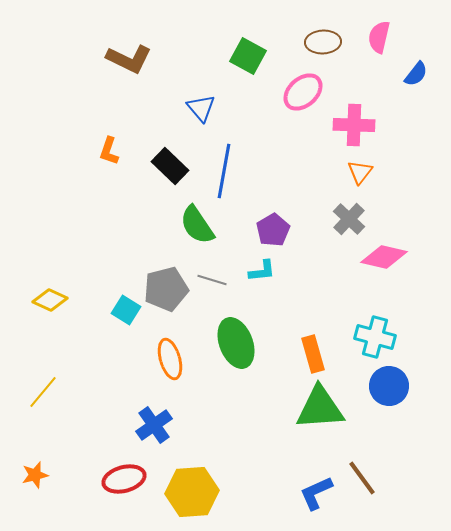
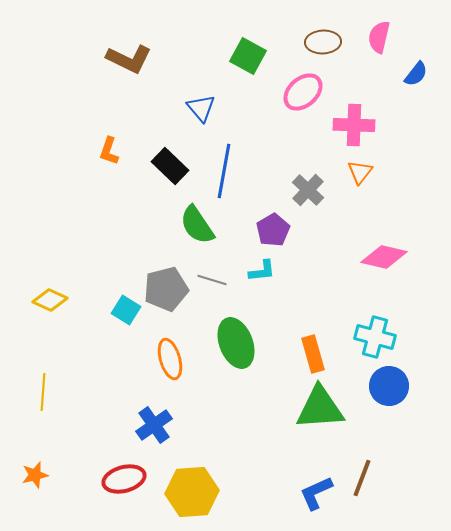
gray cross: moved 41 px left, 29 px up
yellow line: rotated 36 degrees counterclockwise
brown line: rotated 57 degrees clockwise
